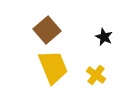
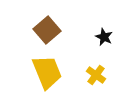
yellow trapezoid: moved 6 px left, 5 px down
